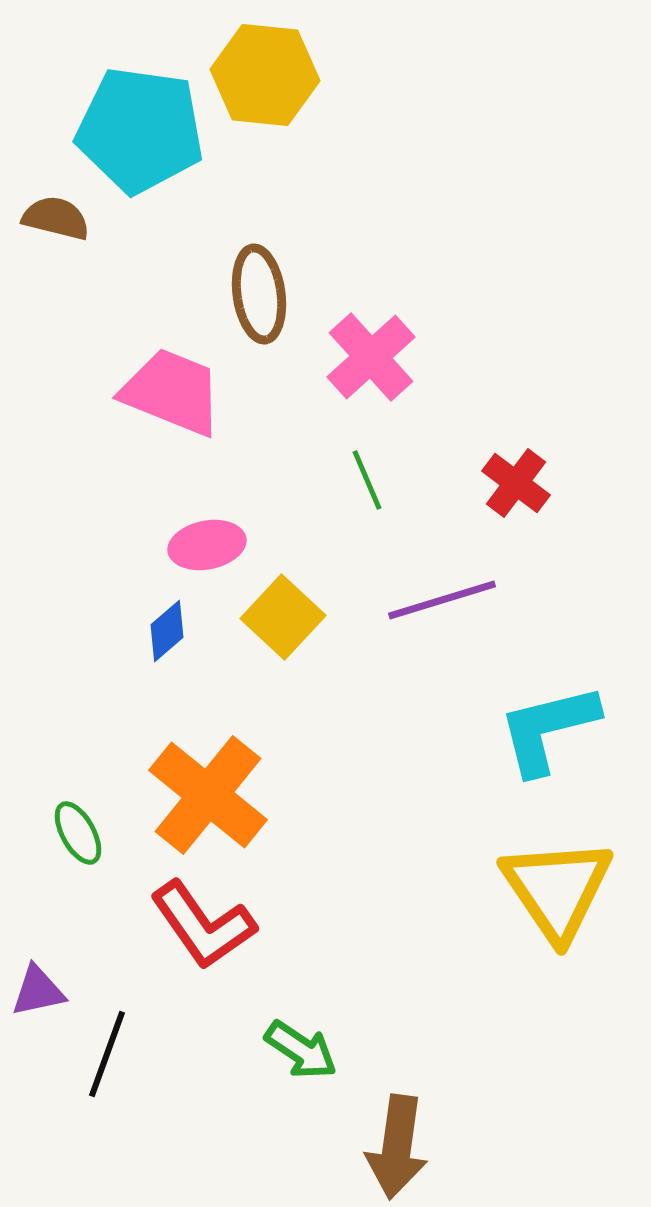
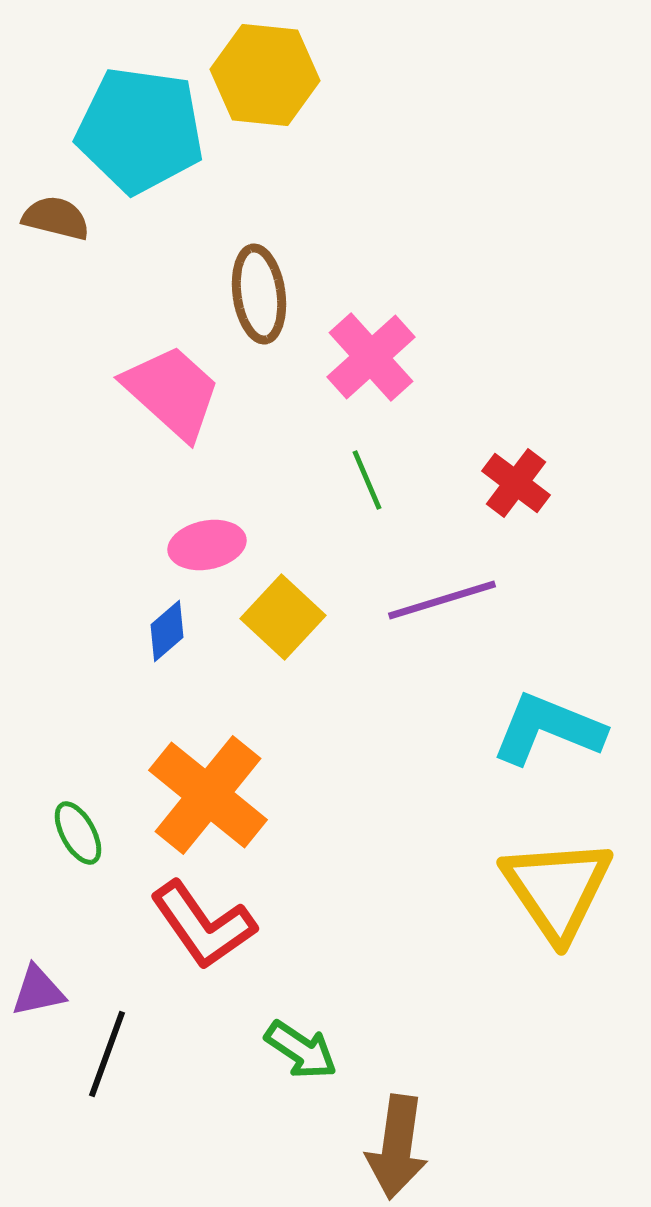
pink trapezoid: rotated 20 degrees clockwise
cyan L-shape: rotated 36 degrees clockwise
